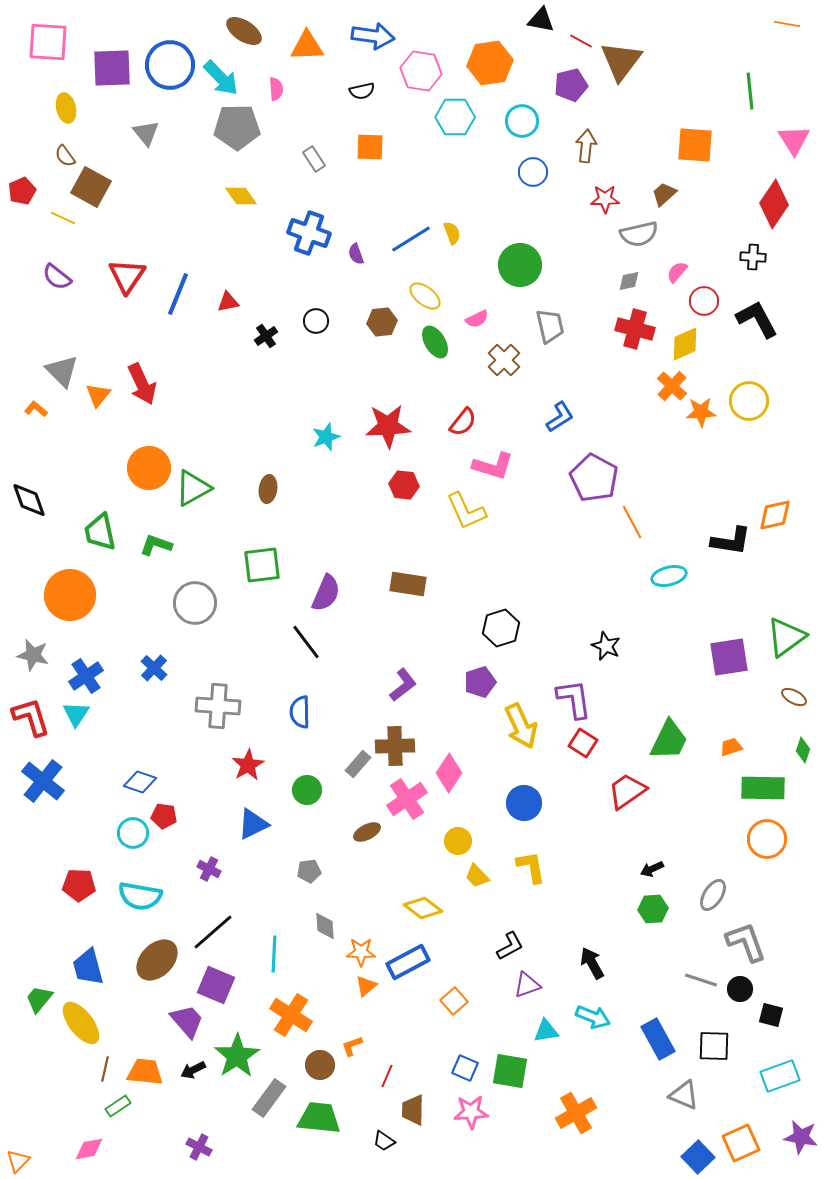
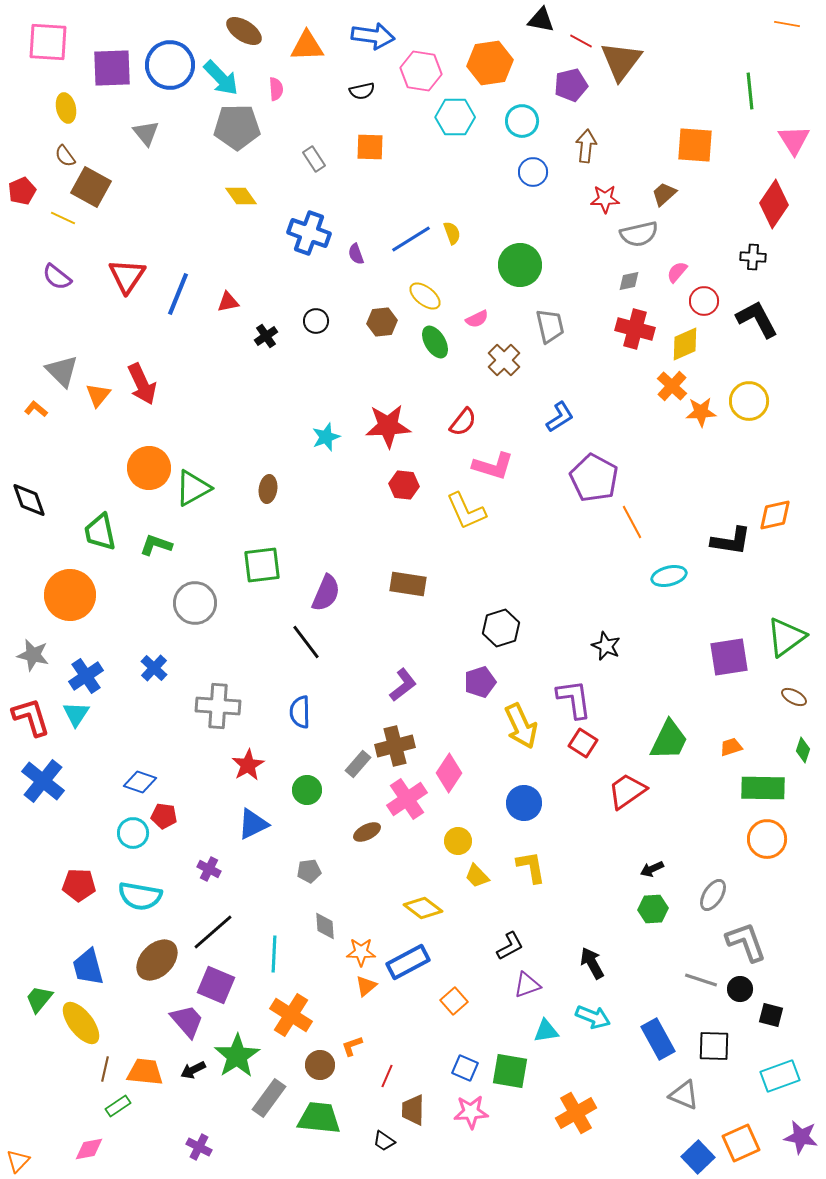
brown cross at (395, 746): rotated 12 degrees counterclockwise
